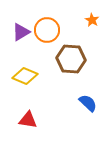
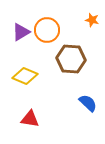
orange star: rotated 16 degrees counterclockwise
red triangle: moved 2 px right, 1 px up
